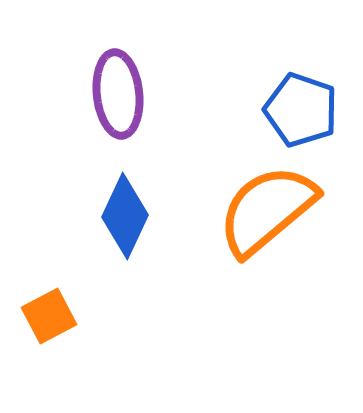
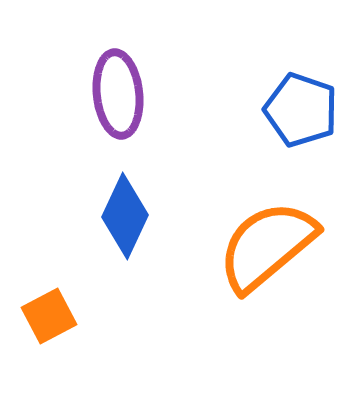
orange semicircle: moved 36 px down
